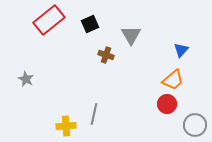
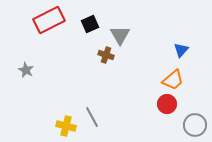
red rectangle: rotated 12 degrees clockwise
gray triangle: moved 11 px left
gray star: moved 9 px up
gray line: moved 2 px left, 3 px down; rotated 40 degrees counterclockwise
yellow cross: rotated 18 degrees clockwise
